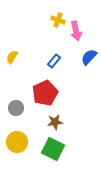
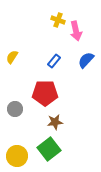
blue semicircle: moved 3 px left, 3 px down
red pentagon: rotated 25 degrees clockwise
gray circle: moved 1 px left, 1 px down
yellow circle: moved 14 px down
green square: moved 4 px left; rotated 25 degrees clockwise
